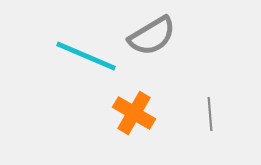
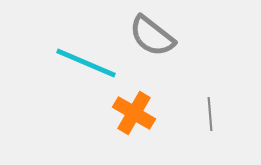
gray semicircle: rotated 69 degrees clockwise
cyan line: moved 7 px down
